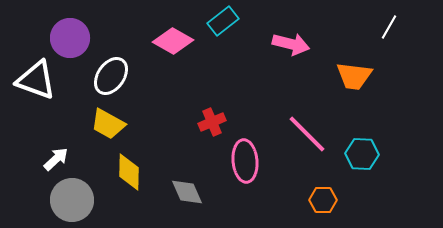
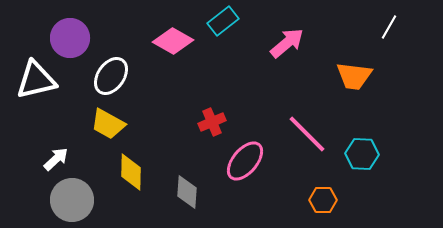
pink arrow: moved 4 px left, 1 px up; rotated 54 degrees counterclockwise
white triangle: rotated 33 degrees counterclockwise
pink ellipse: rotated 45 degrees clockwise
yellow diamond: moved 2 px right
gray diamond: rotated 28 degrees clockwise
